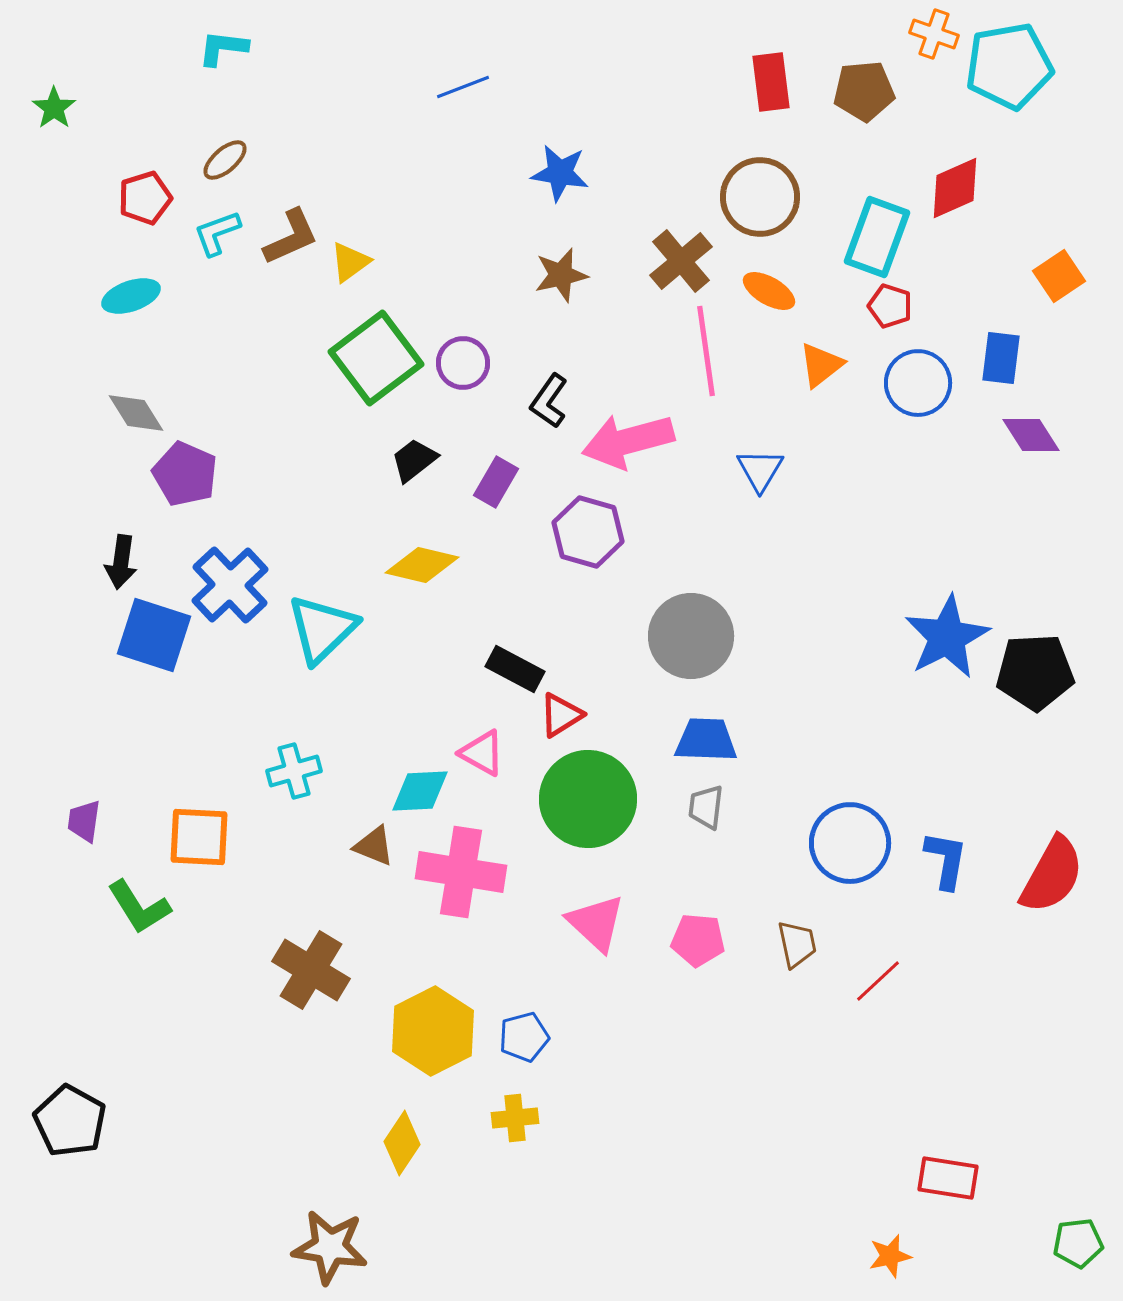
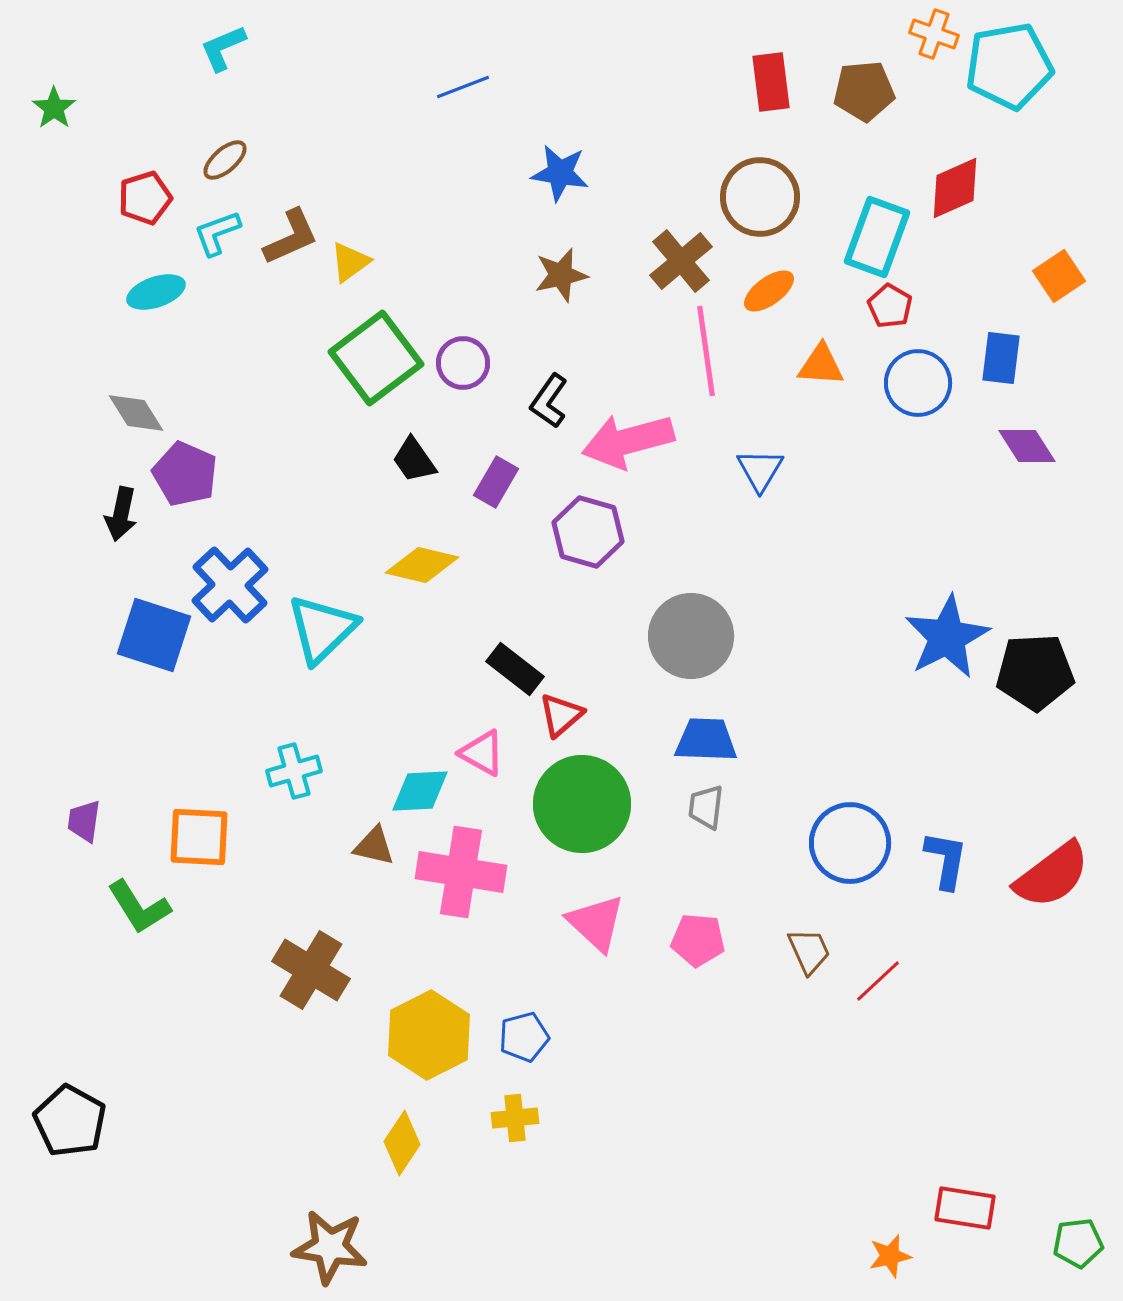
cyan L-shape at (223, 48): rotated 30 degrees counterclockwise
orange ellipse at (769, 291): rotated 66 degrees counterclockwise
cyan ellipse at (131, 296): moved 25 px right, 4 px up
red pentagon at (890, 306): rotated 12 degrees clockwise
orange triangle at (821, 365): rotated 42 degrees clockwise
purple diamond at (1031, 435): moved 4 px left, 11 px down
black trapezoid at (414, 460): rotated 87 degrees counterclockwise
black arrow at (121, 562): moved 48 px up; rotated 4 degrees clockwise
black rectangle at (515, 669): rotated 10 degrees clockwise
red triangle at (561, 715): rotated 9 degrees counterclockwise
green circle at (588, 799): moved 6 px left, 5 px down
brown triangle at (374, 846): rotated 9 degrees counterclockwise
red semicircle at (1052, 875): rotated 24 degrees clockwise
brown trapezoid at (797, 944): moved 12 px right, 7 px down; rotated 12 degrees counterclockwise
yellow hexagon at (433, 1031): moved 4 px left, 4 px down
red rectangle at (948, 1178): moved 17 px right, 30 px down
